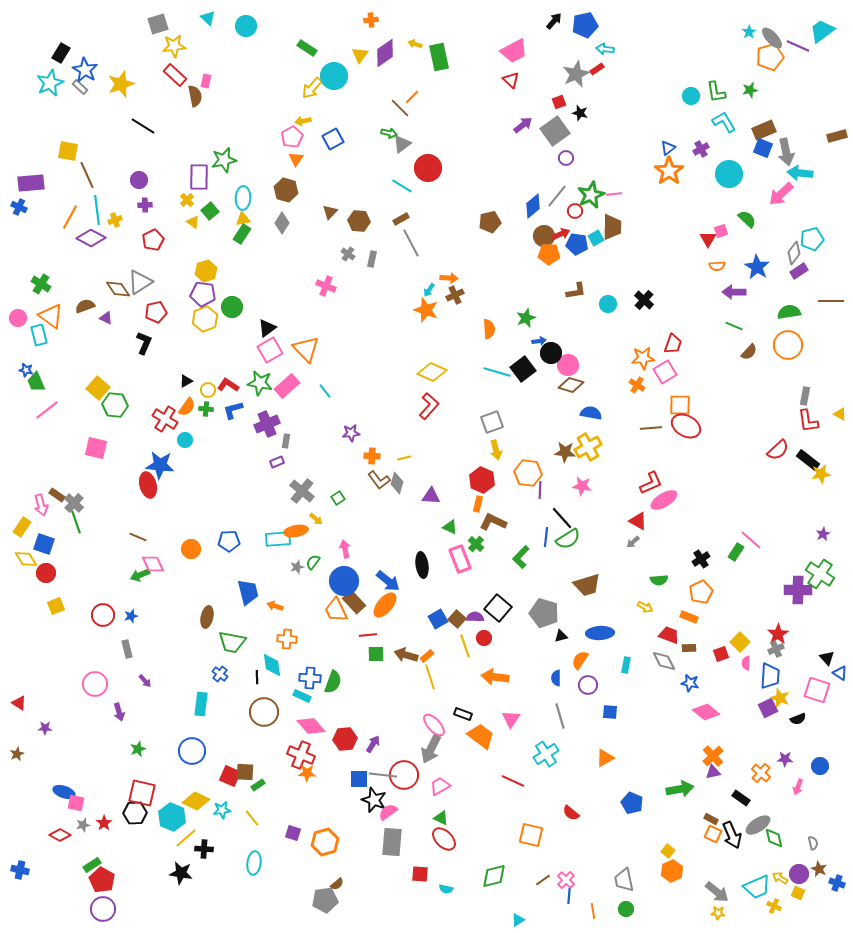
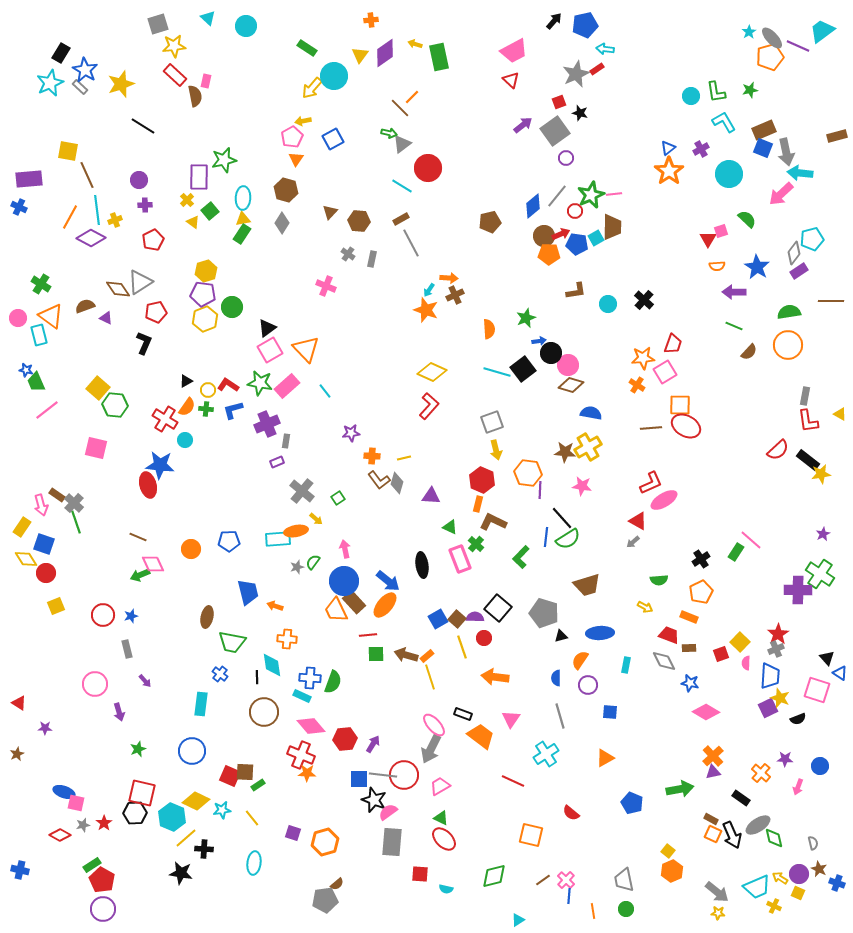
purple rectangle at (31, 183): moved 2 px left, 4 px up
yellow line at (465, 646): moved 3 px left, 1 px down
pink diamond at (706, 712): rotated 8 degrees counterclockwise
